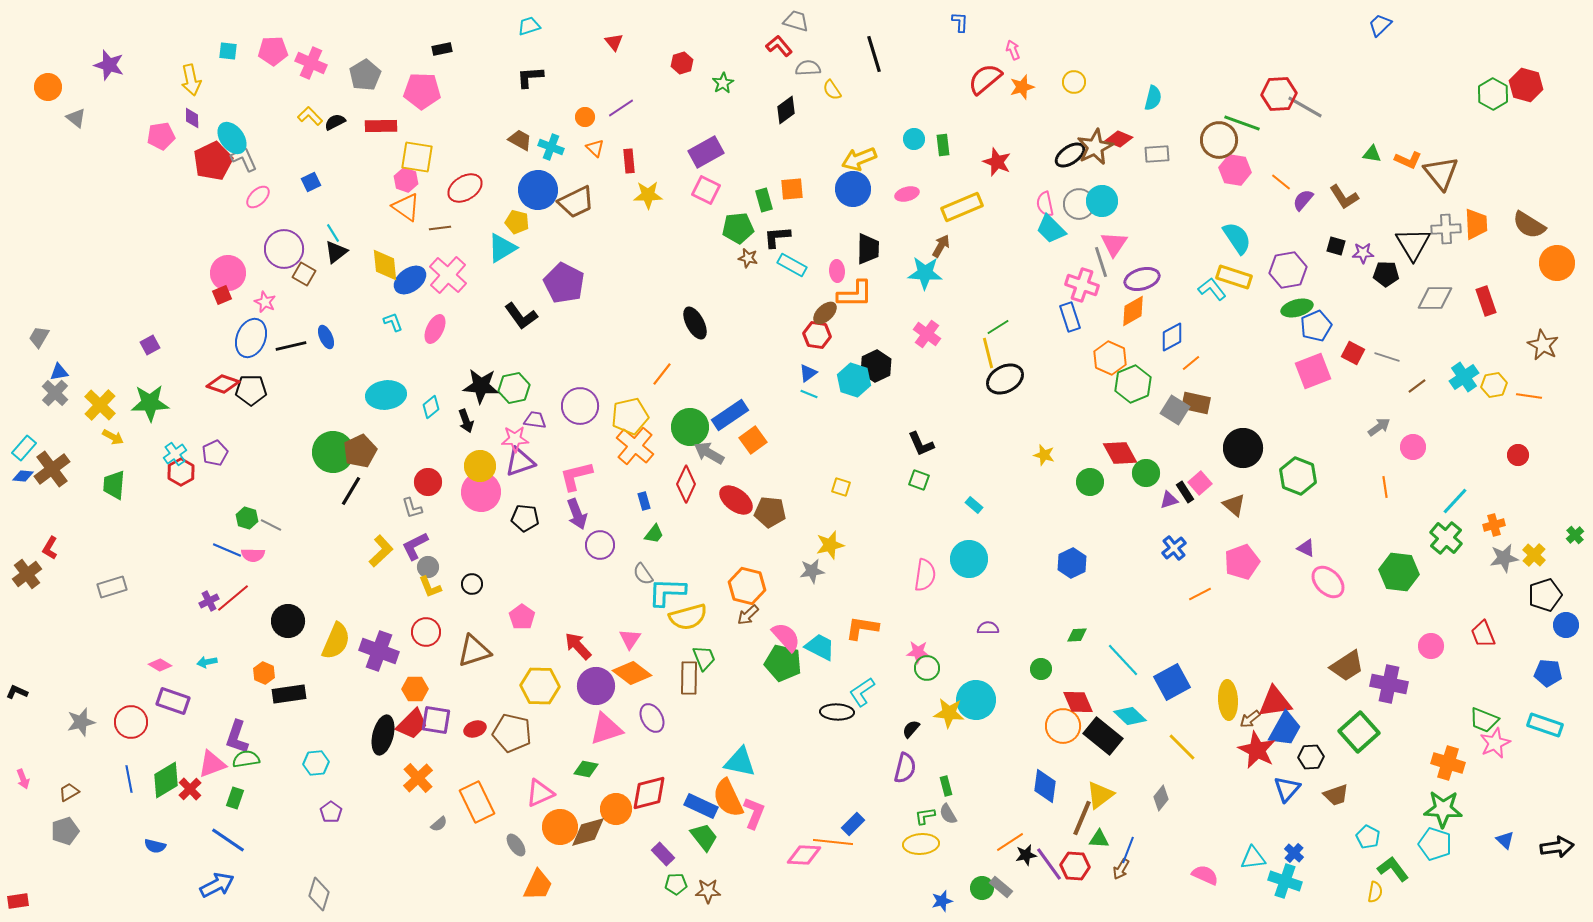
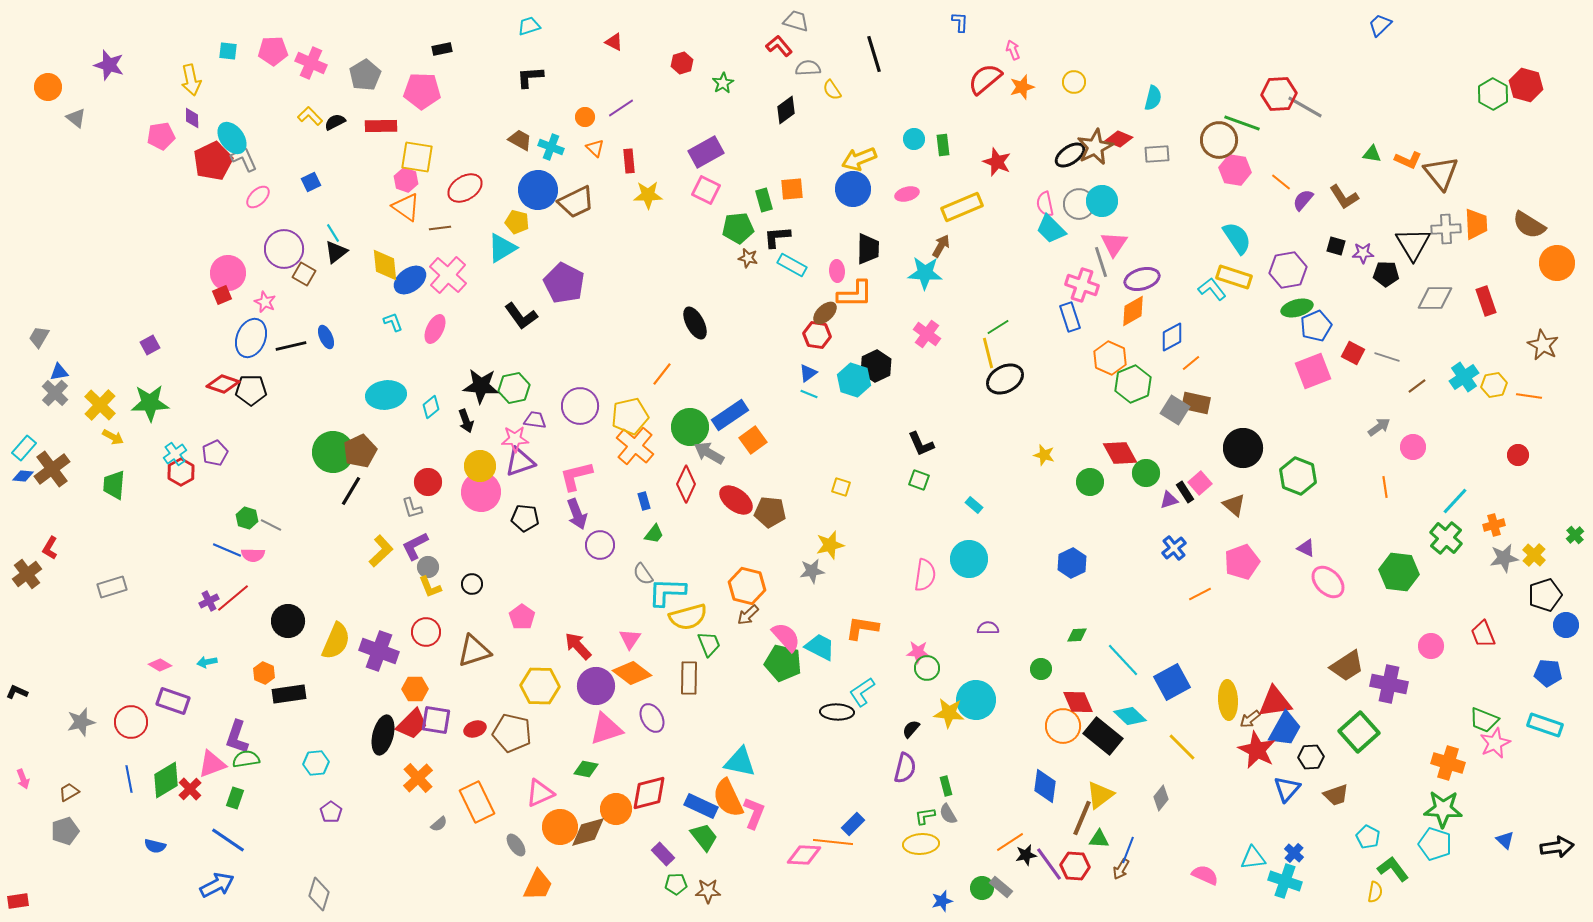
red triangle at (614, 42): rotated 24 degrees counterclockwise
green trapezoid at (704, 658): moved 5 px right, 14 px up
